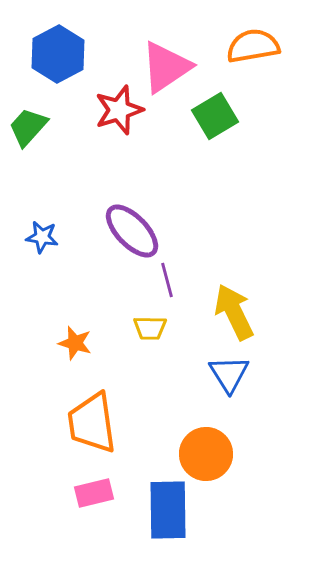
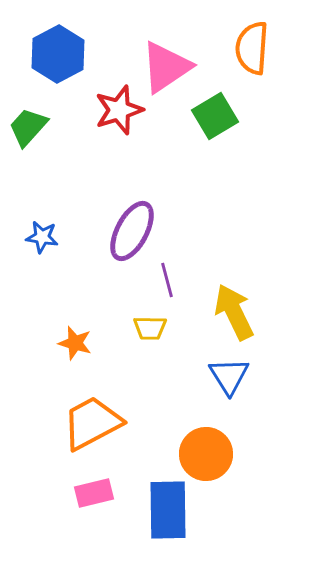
orange semicircle: moved 1 px left, 2 px down; rotated 76 degrees counterclockwise
purple ellipse: rotated 72 degrees clockwise
blue triangle: moved 2 px down
orange trapezoid: rotated 70 degrees clockwise
